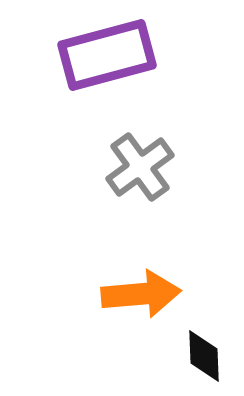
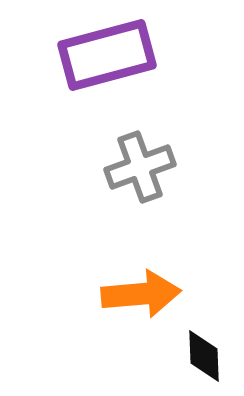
gray cross: rotated 16 degrees clockwise
